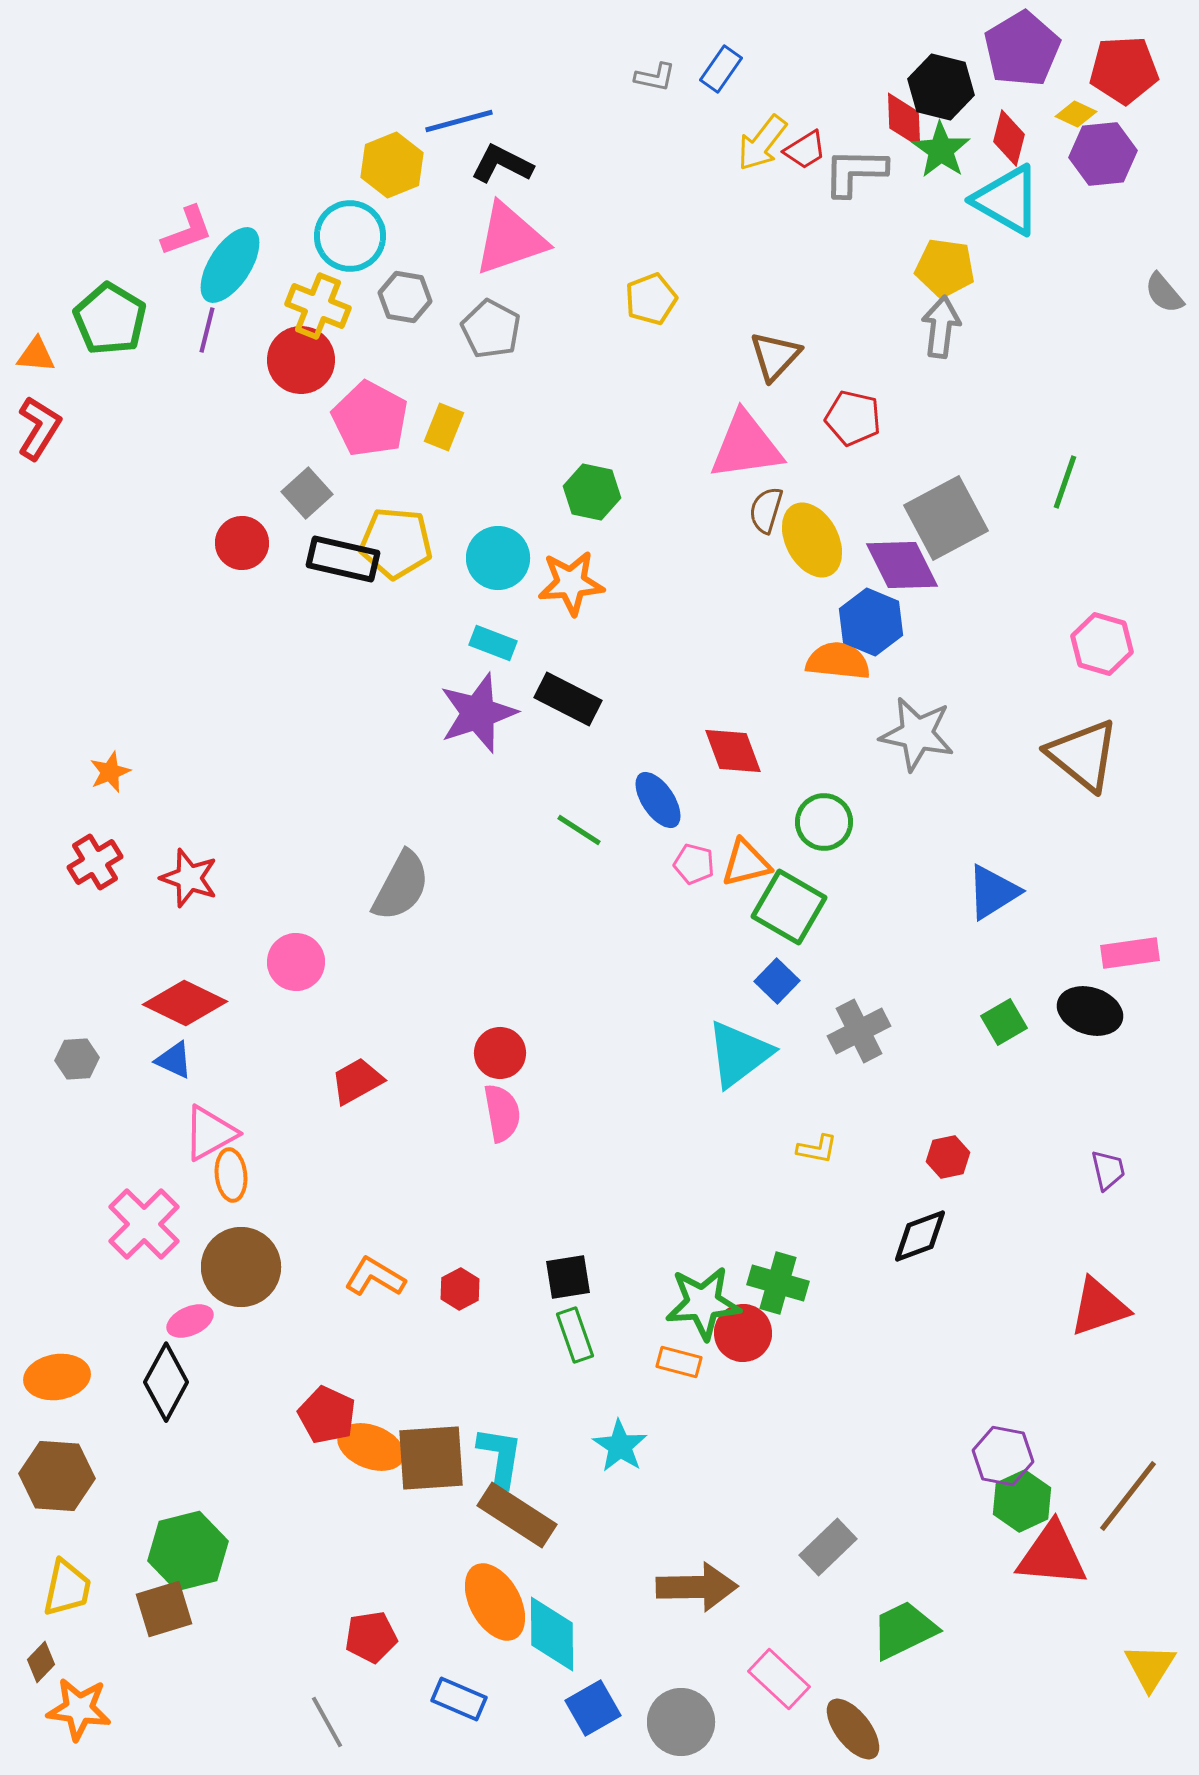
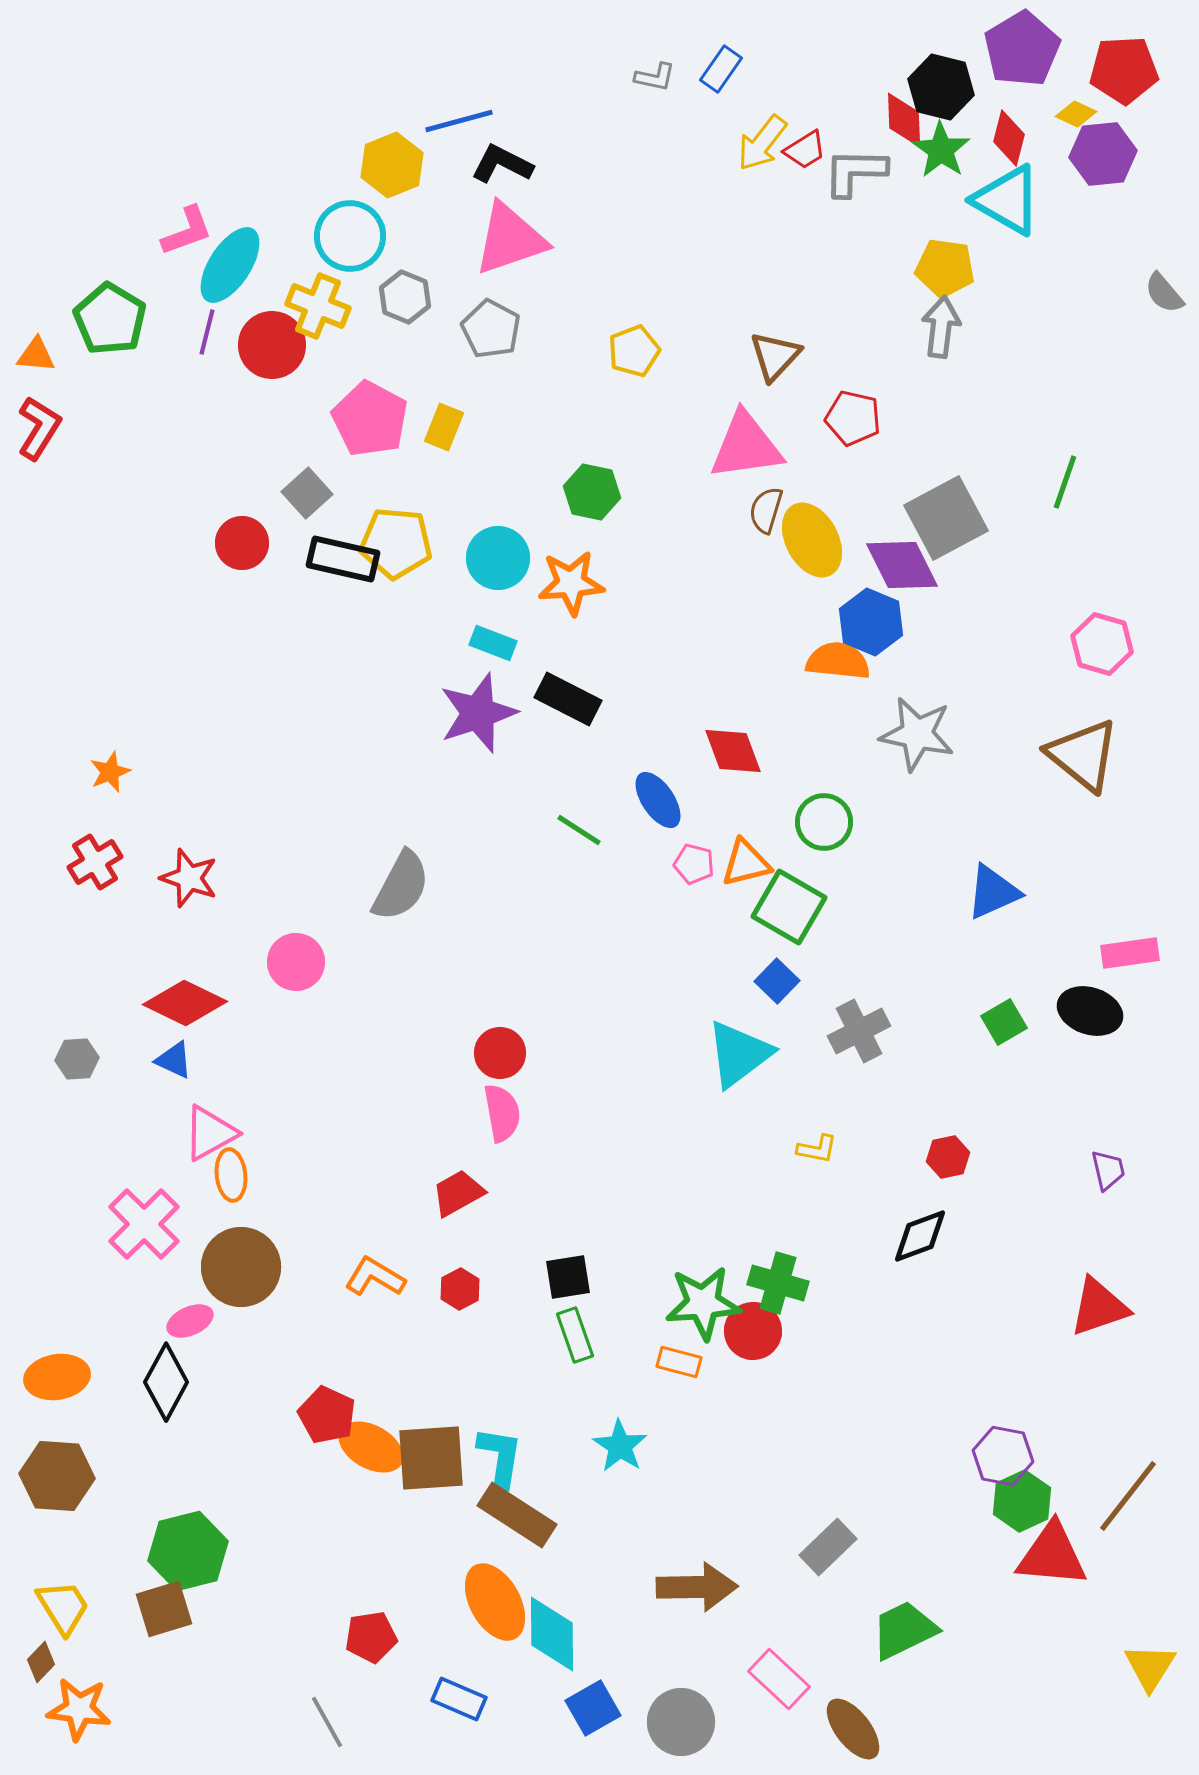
gray hexagon at (405, 297): rotated 12 degrees clockwise
yellow pentagon at (651, 299): moved 17 px left, 52 px down
purple line at (207, 330): moved 2 px down
red circle at (301, 360): moved 29 px left, 15 px up
blue triangle at (993, 892): rotated 8 degrees clockwise
red trapezoid at (357, 1081): moved 101 px right, 112 px down
red circle at (743, 1333): moved 10 px right, 2 px up
orange ellipse at (371, 1447): rotated 8 degrees clockwise
yellow trapezoid at (67, 1588): moved 4 px left, 19 px down; rotated 44 degrees counterclockwise
